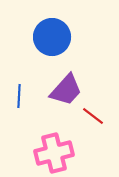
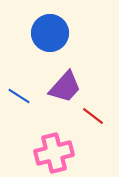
blue circle: moved 2 px left, 4 px up
purple trapezoid: moved 1 px left, 3 px up
blue line: rotated 60 degrees counterclockwise
